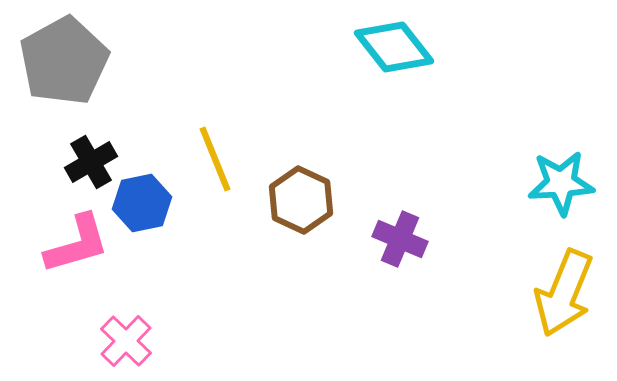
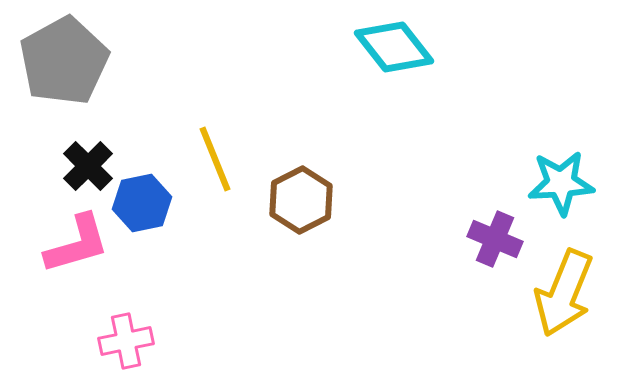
black cross: moved 3 px left, 4 px down; rotated 15 degrees counterclockwise
brown hexagon: rotated 8 degrees clockwise
purple cross: moved 95 px right
pink cross: rotated 34 degrees clockwise
